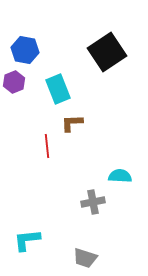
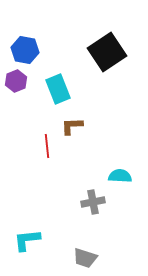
purple hexagon: moved 2 px right, 1 px up
brown L-shape: moved 3 px down
